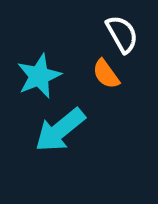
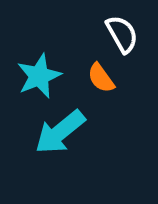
orange semicircle: moved 5 px left, 4 px down
cyan arrow: moved 2 px down
